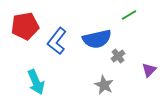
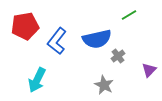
cyan arrow: moved 1 px right, 2 px up; rotated 50 degrees clockwise
